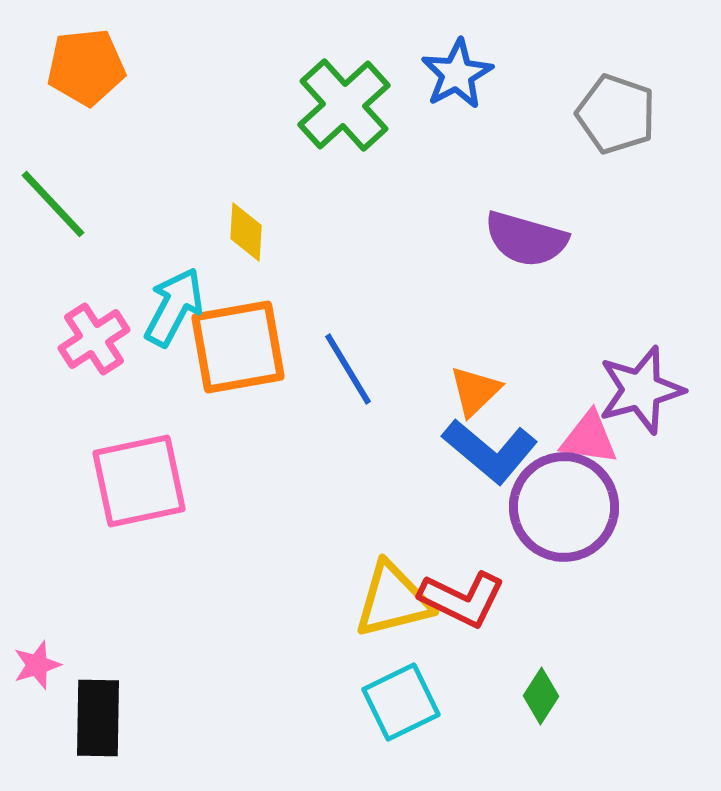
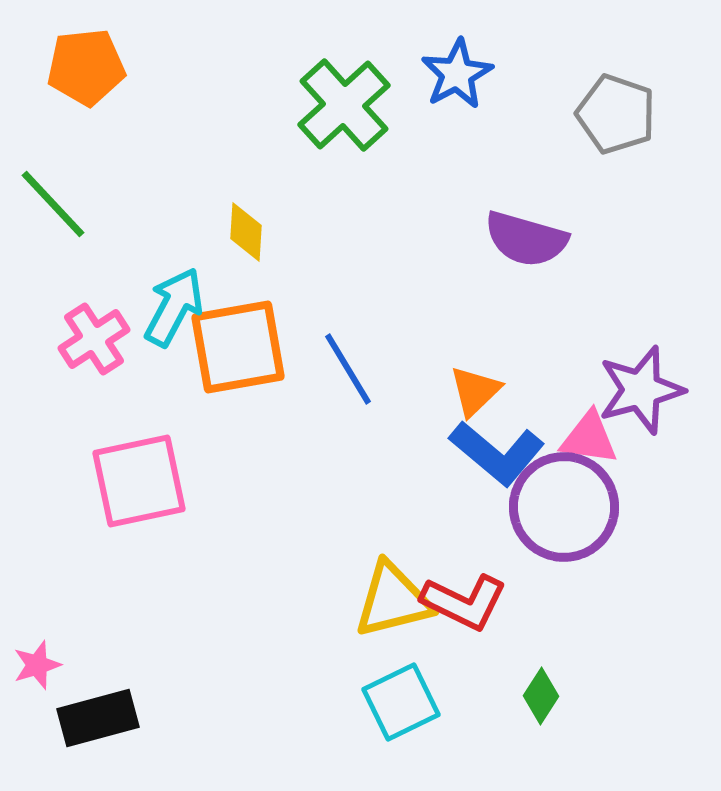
blue L-shape: moved 7 px right, 2 px down
red L-shape: moved 2 px right, 3 px down
black rectangle: rotated 74 degrees clockwise
